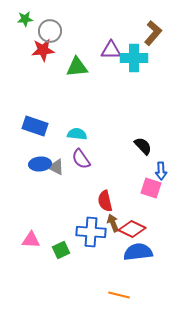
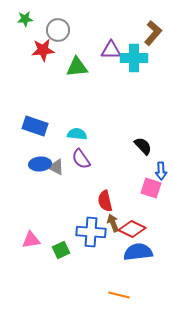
gray circle: moved 8 px right, 1 px up
pink triangle: rotated 12 degrees counterclockwise
